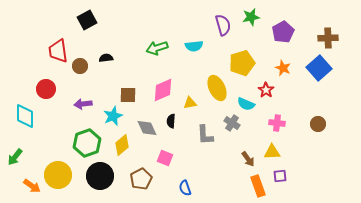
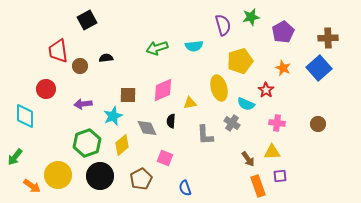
yellow pentagon at (242, 63): moved 2 px left, 2 px up
yellow ellipse at (217, 88): moved 2 px right; rotated 10 degrees clockwise
